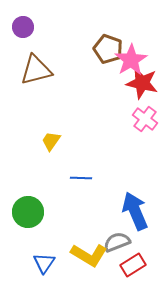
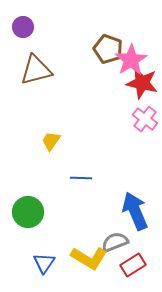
gray semicircle: moved 2 px left
yellow L-shape: moved 3 px down
